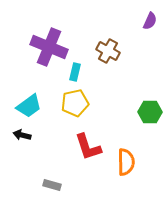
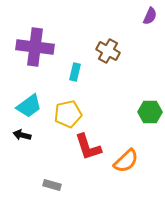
purple semicircle: moved 5 px up
purple cross: moved 14 px left; rotated 15 degrees counterclockwise
yellow pentagon: moved 7 px left, 11 px down
orange semicircle: moved 1 px up; rotated 48 degrees clockwise
